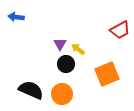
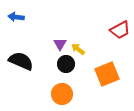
black semicircle: moved 10 px left, 29 px up
